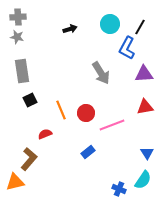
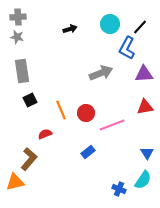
black line: rotated 14 degrees clockwise
gray arrow: rotated 80 degrees counterclockwise
